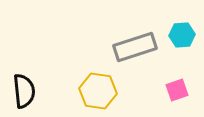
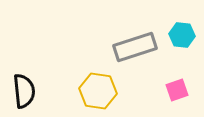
cyan hexagon: rotated 10 degrees clockwise
